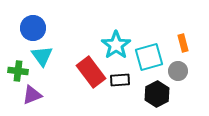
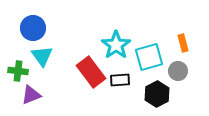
purple triangle: moved 1 px left
